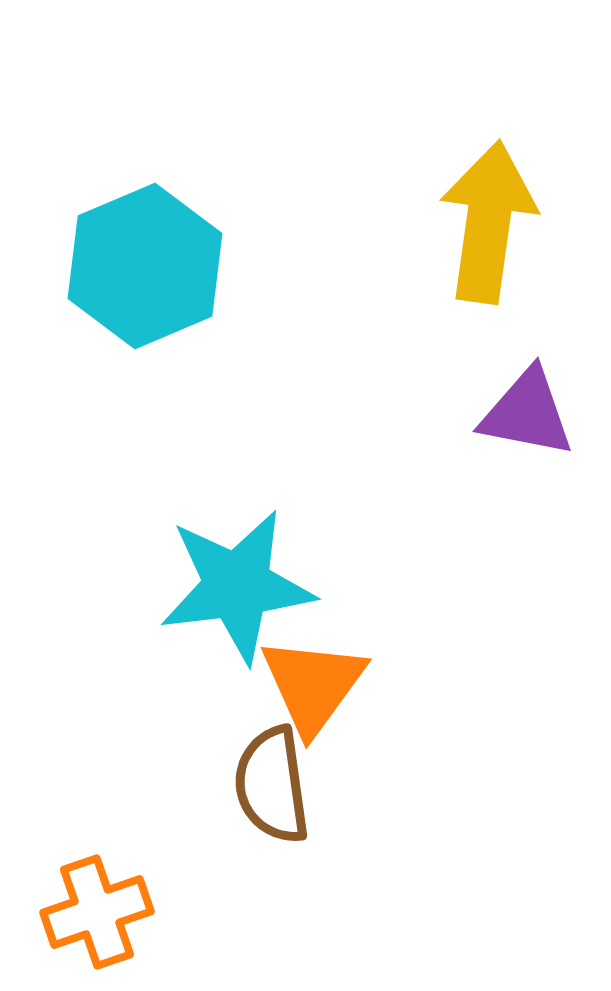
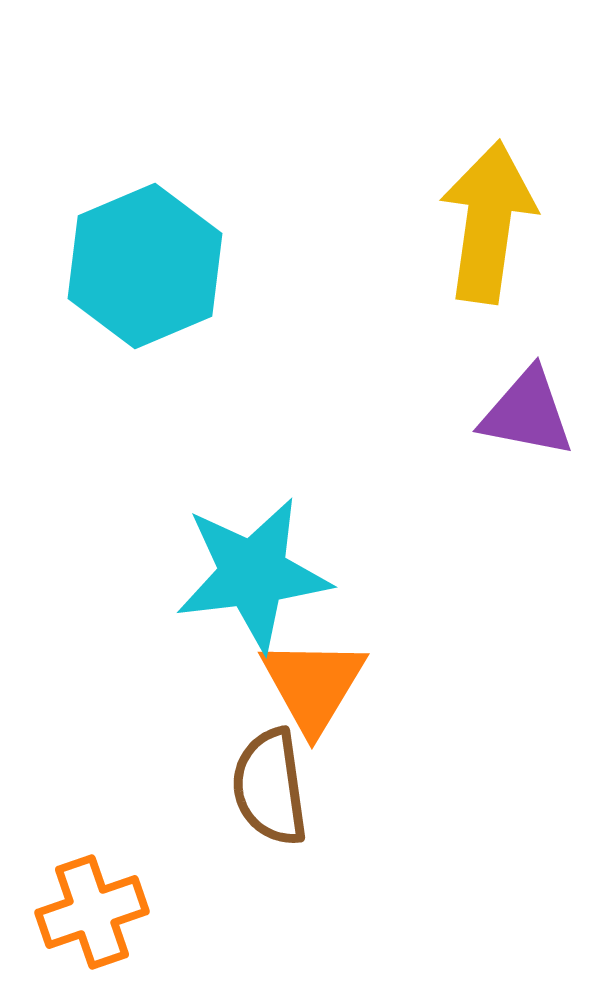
cyan star: moved 16 px right, 12 px up
orange triangle: rotated 5 degrees counterclockwise
brown semicircle: moved 2 px left, 2 px down
orange cross: moved 5 px left
